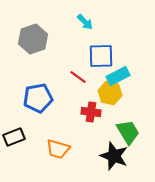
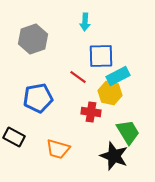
cyan arrow: rotated 48 degrees clockwise
black rectangle: rotated 50 degrees clockwise
